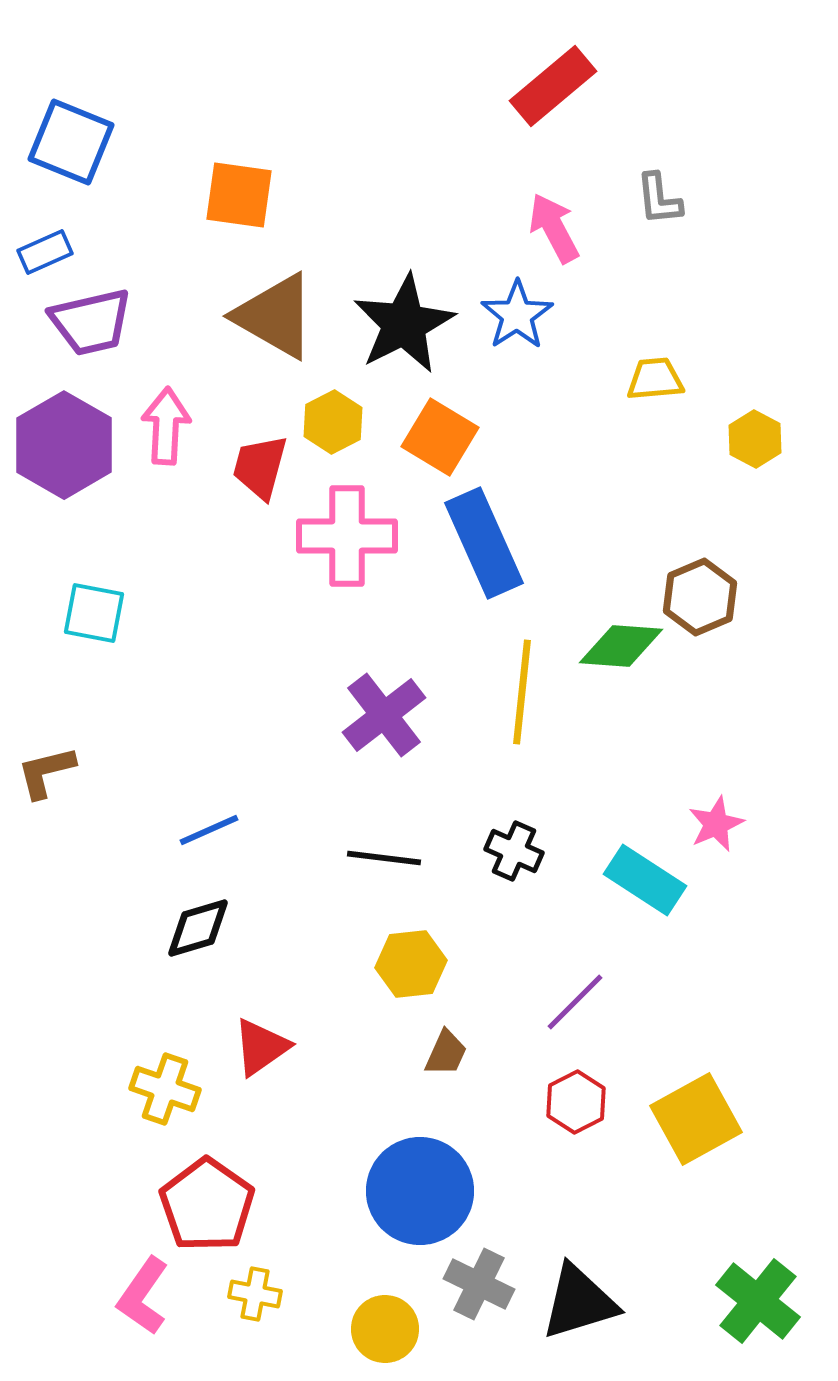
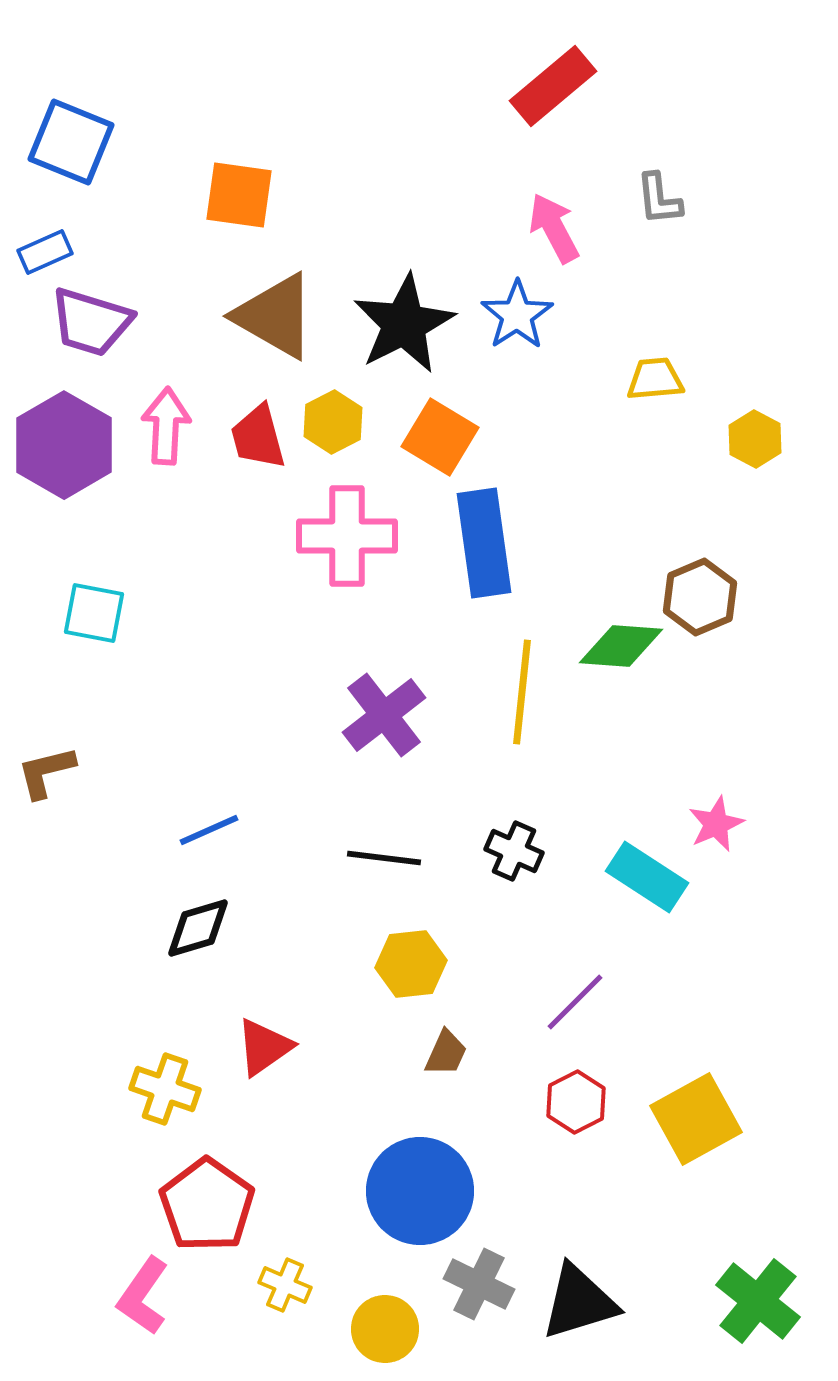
purple trapezoid at (91, 322): rotated 30 degrees clockwise
red trapezoid at (260, 467): moved 2 px left, 30 px up; rotated 30 degrees counterclockwise
blue rectangle at (484, 543): rotated 16 degrees clockwise
cyan rectangle at (645, 880): moved 2 px right, 3 px up
red triangle at (261, 1047): moved 3 px right
yellow cross at (255, 1294): moved 30 px right, 9 px up; rotated 12 degrees clockwise
